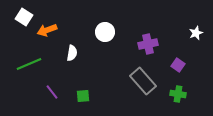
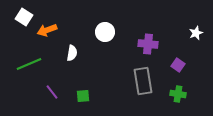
purple cross: rotated 18 degrees clockwise
gray rectangle: rotated 32 degrees clockwise
